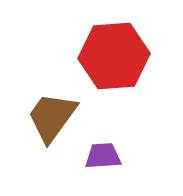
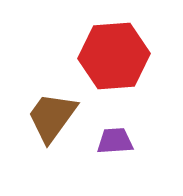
purple trapezoid: moved 12 px right, 15 px up
